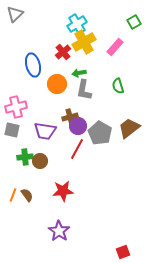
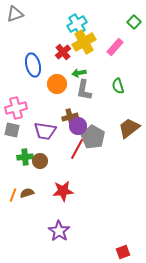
gray triangle: rotated 24 degrees clockwise
green square: rotated 16 degrees counterclockwise
pink cross: moved 1 px down
gray pentagon: moved 7 px left, 4 px down
brown semicircle: moved 2 px up; rotated 72 degrees counterclockwise
